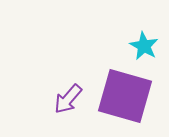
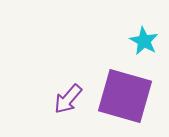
cyan star: moved 5 px up
